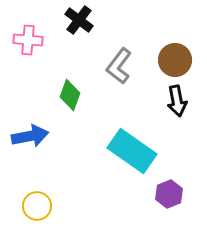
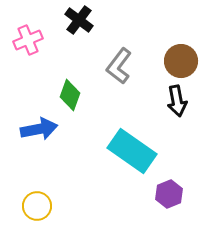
pink cross: rotated 28 degrees counterclockwise
brown circle: moved 6 px right, 1 px down
blue arrow: moved 9 px right, 7 px up
